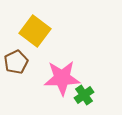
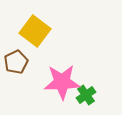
pink star: moved 4 px down
green cross: moved 2 px right
